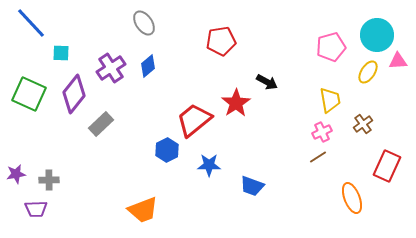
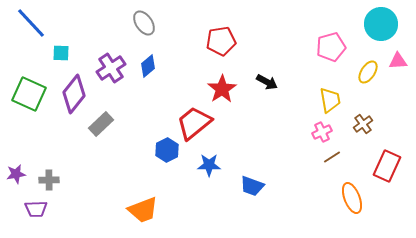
cyan circle: moved 4 px right, 11 px up
red star: moved 14 px left, 14 px up
red trapezoid: moved 3 px down
brown line: moved 14 px right
